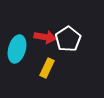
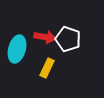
white pentagon: rotated 20 degrees counterclockwise
